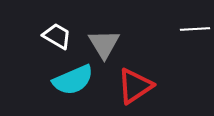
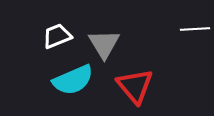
white trapezoid: rotated 52 degrees counterclockwise
red triangle: rotated 36 degrees counterclockwise
